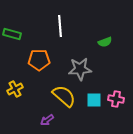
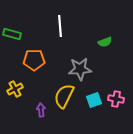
orange pentagon: moved 5 px left
yellow semicircle: rotated 105 degrees counterclockwise
cyan square: rotated 21 degrees counterclockwise
purple arrow: moved 6 px left, 10 px up; rotated 120 degrees clockwise
